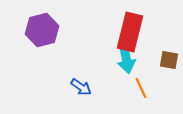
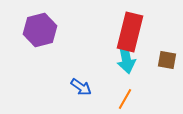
purple hexagon: moved 2 px left
brown square: moved 2 px left
orange line: moved 16 px left, 11 px down; rotated 55 degrees clockwise
